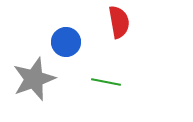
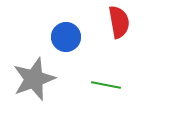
blue circle: moved 5 px up
green line: moved 3 px down
